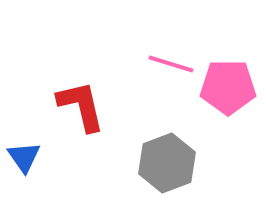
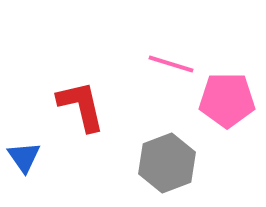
pink pentagon: moved 1 px left, 13 px down
